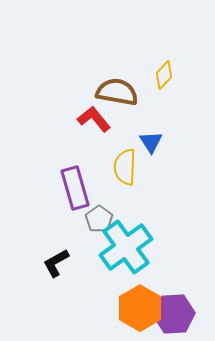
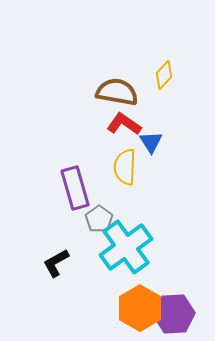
red L-shape: moved 30 px right, 5 px down; rotated 16 degrees counterclockwise
